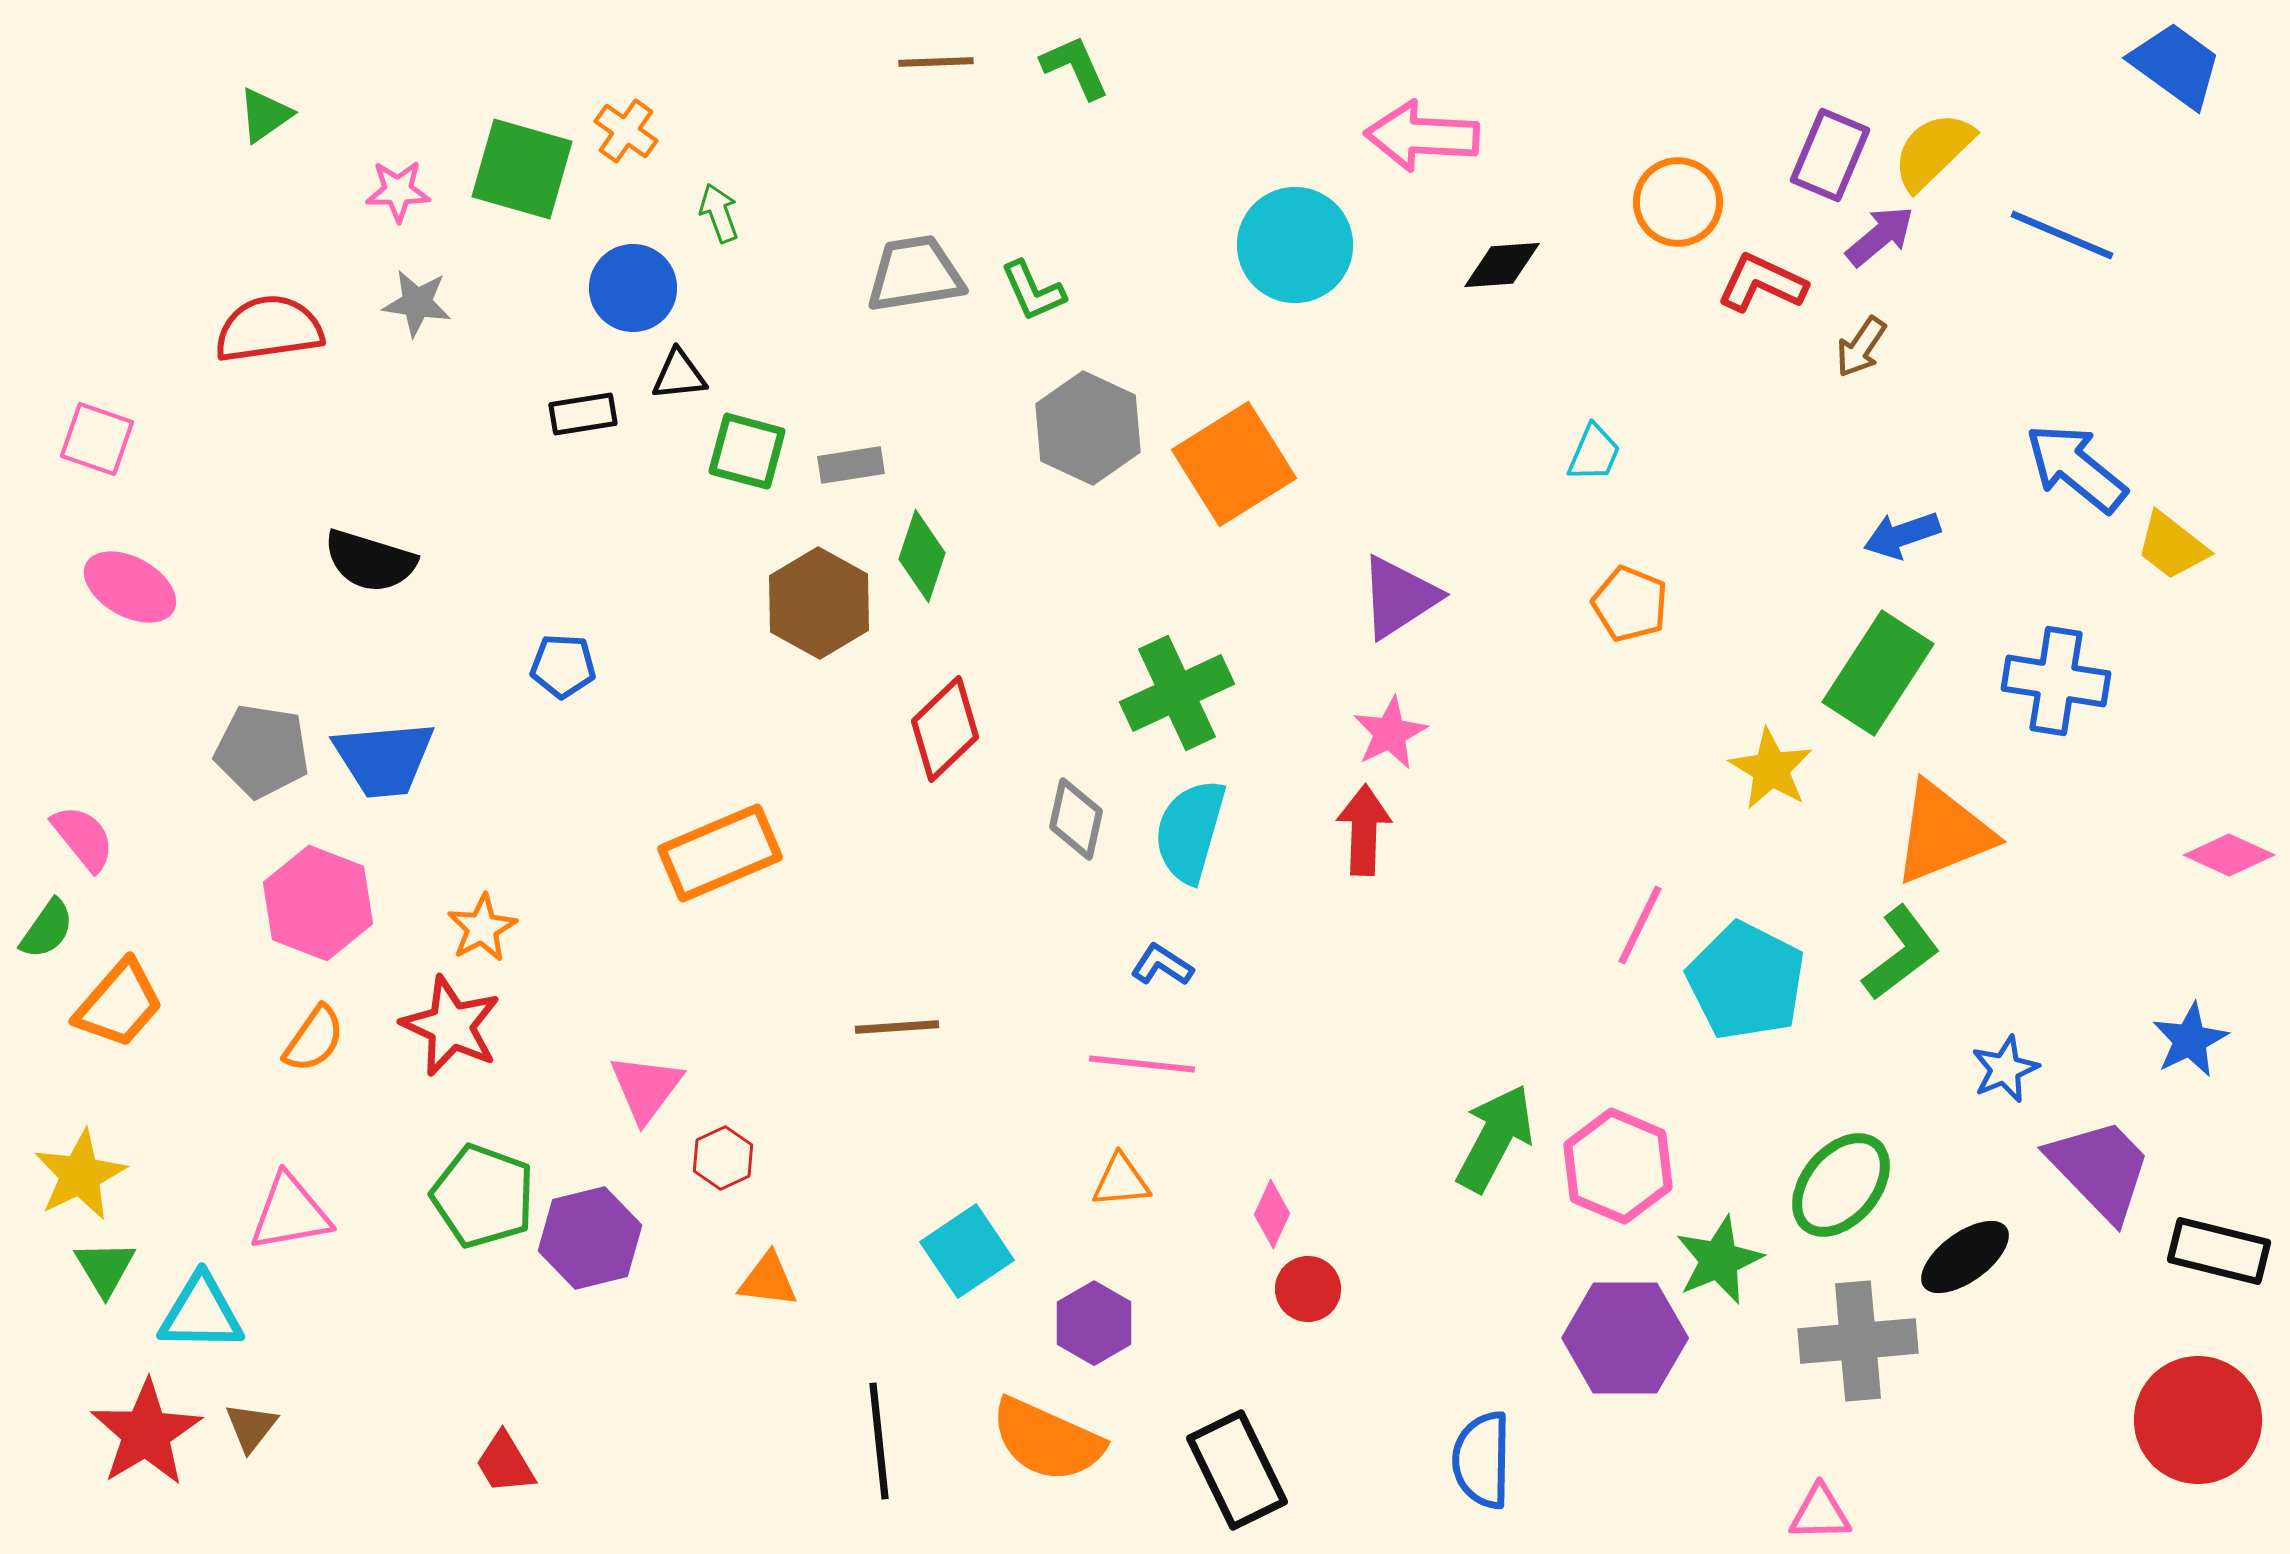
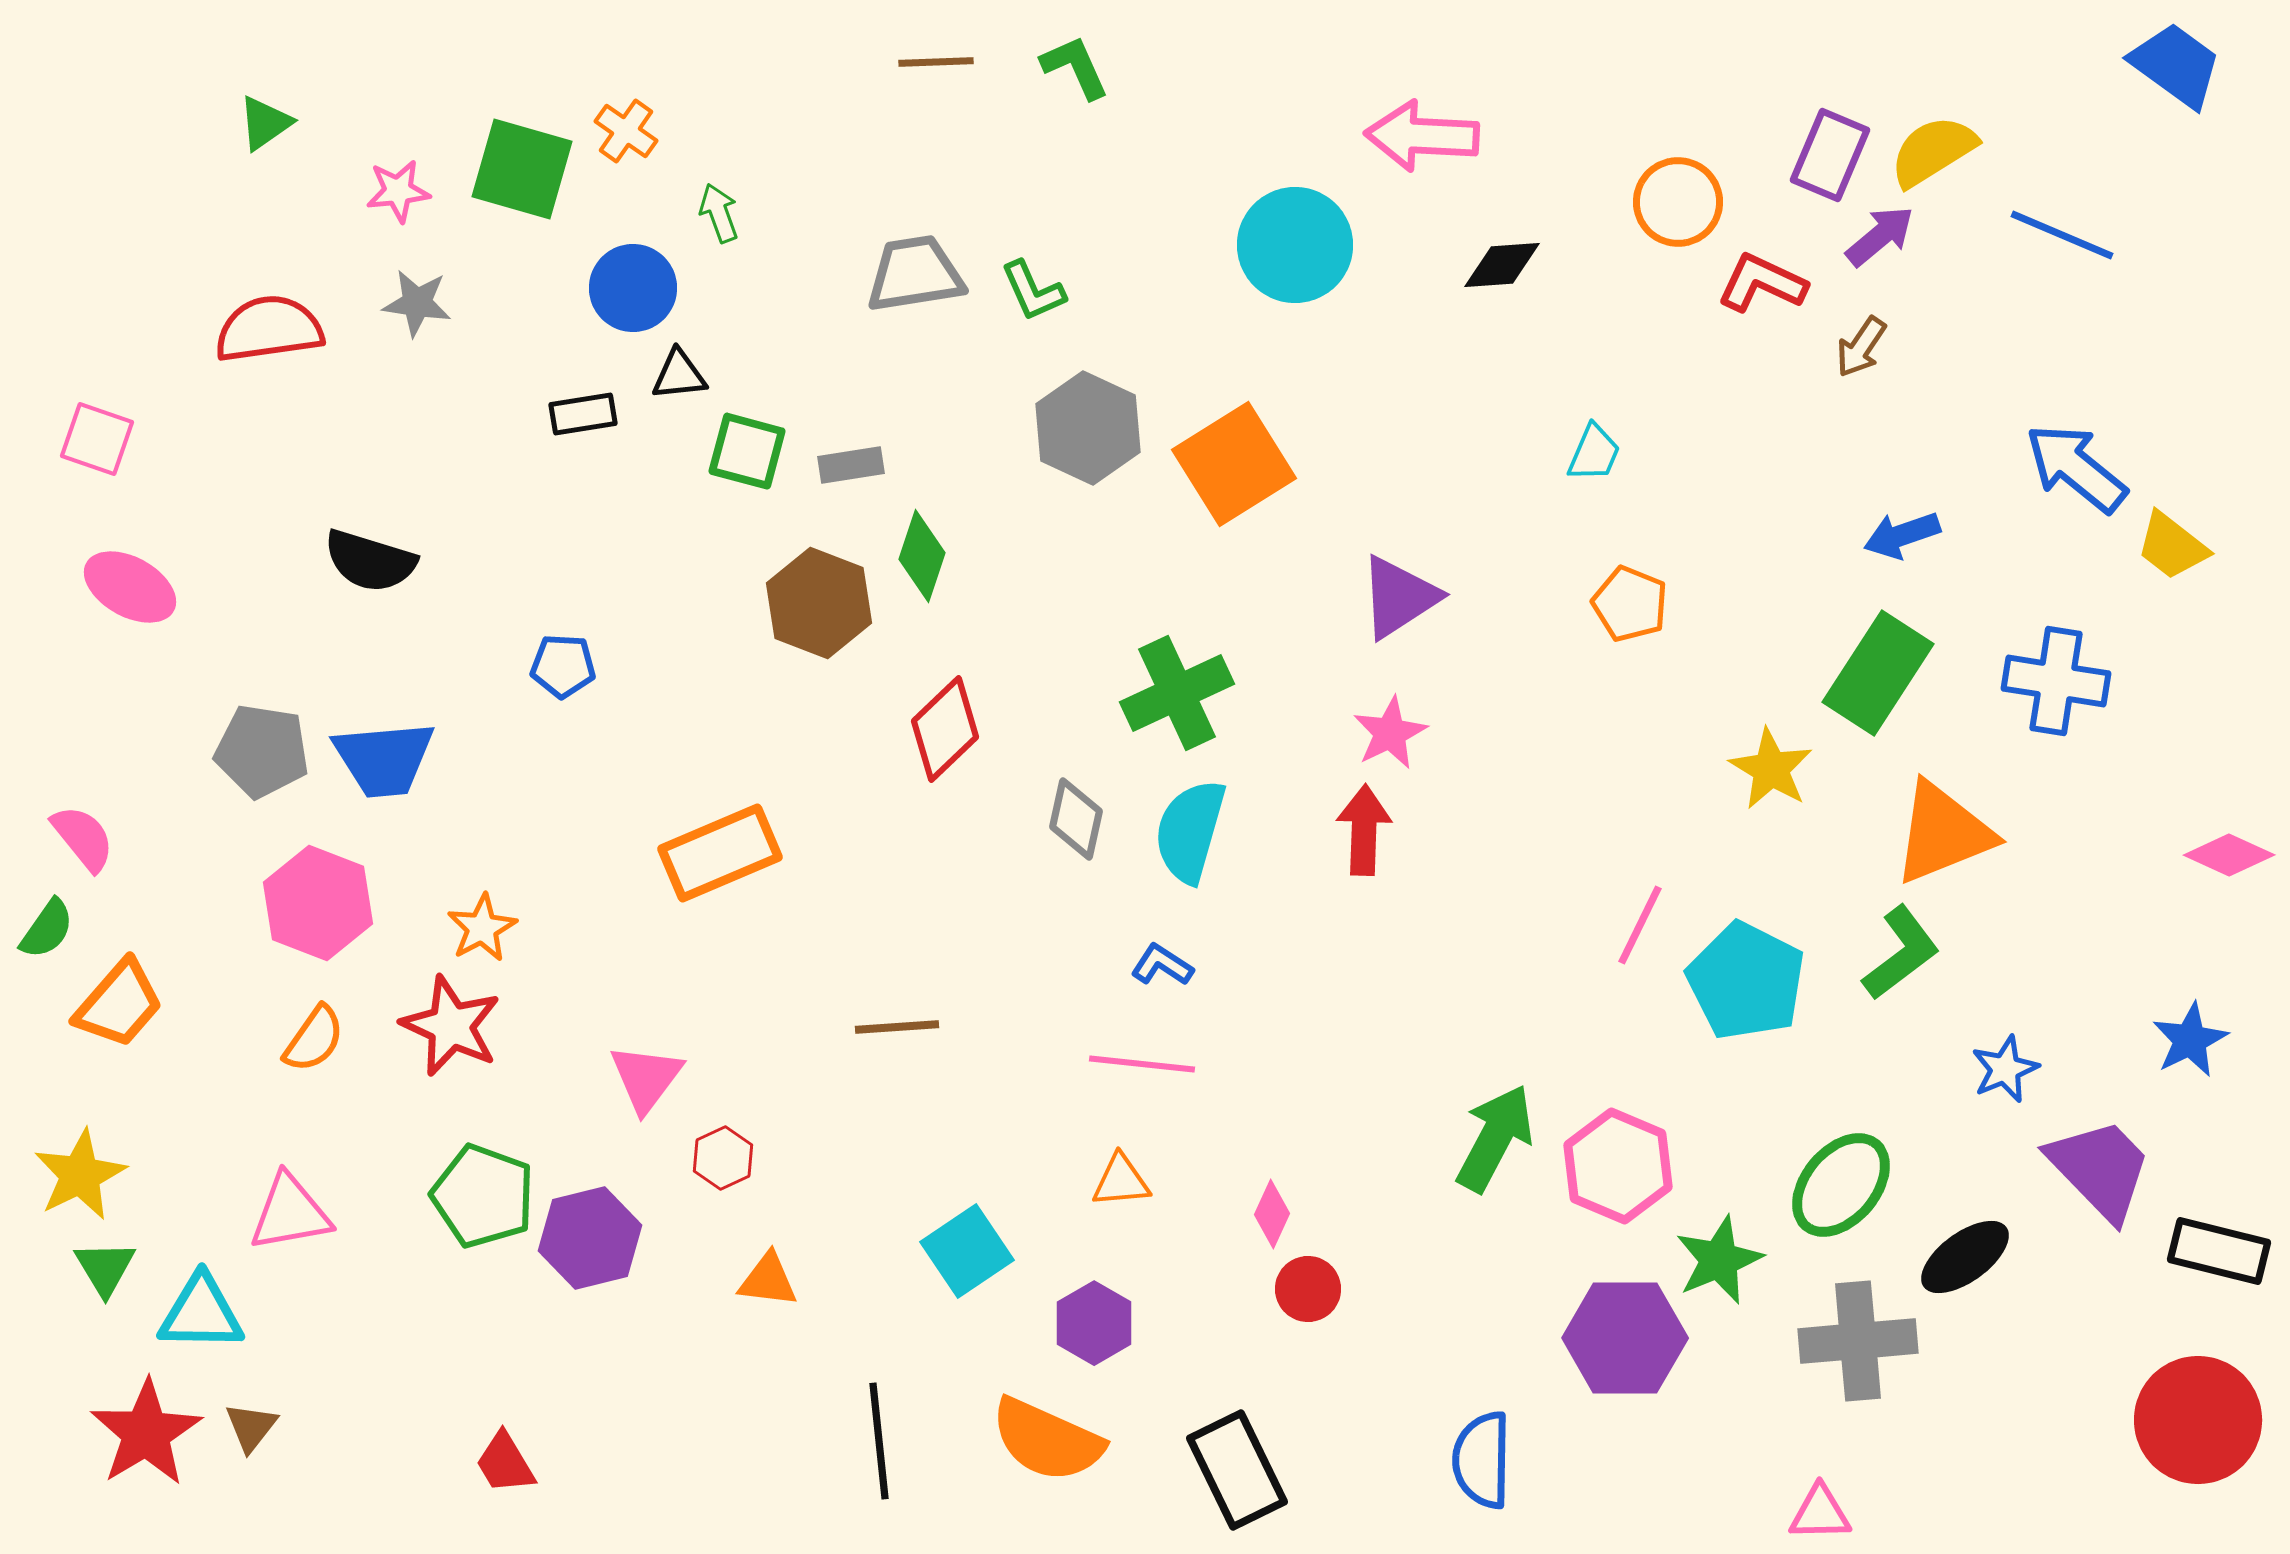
green triangle at (265, 115): moved 8 px down
yellow semicircle at (1933, 151): rotated 12 degrees clockwise
pink star at (398, 191): rotated 6 degrees counterclockwise
brown hexagon at (819, 603): rotated 8 degrees counterclockwise
pink triangle at (646, 1088): moved 10 px up
